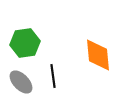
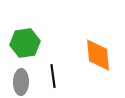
gray ellipse: rotated 45 degrees clockwise
